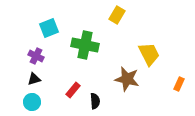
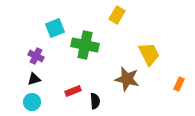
cyan square: moved 6 px right
red rectangle: moved 1 px down; rotated 28 degrees clockwise
